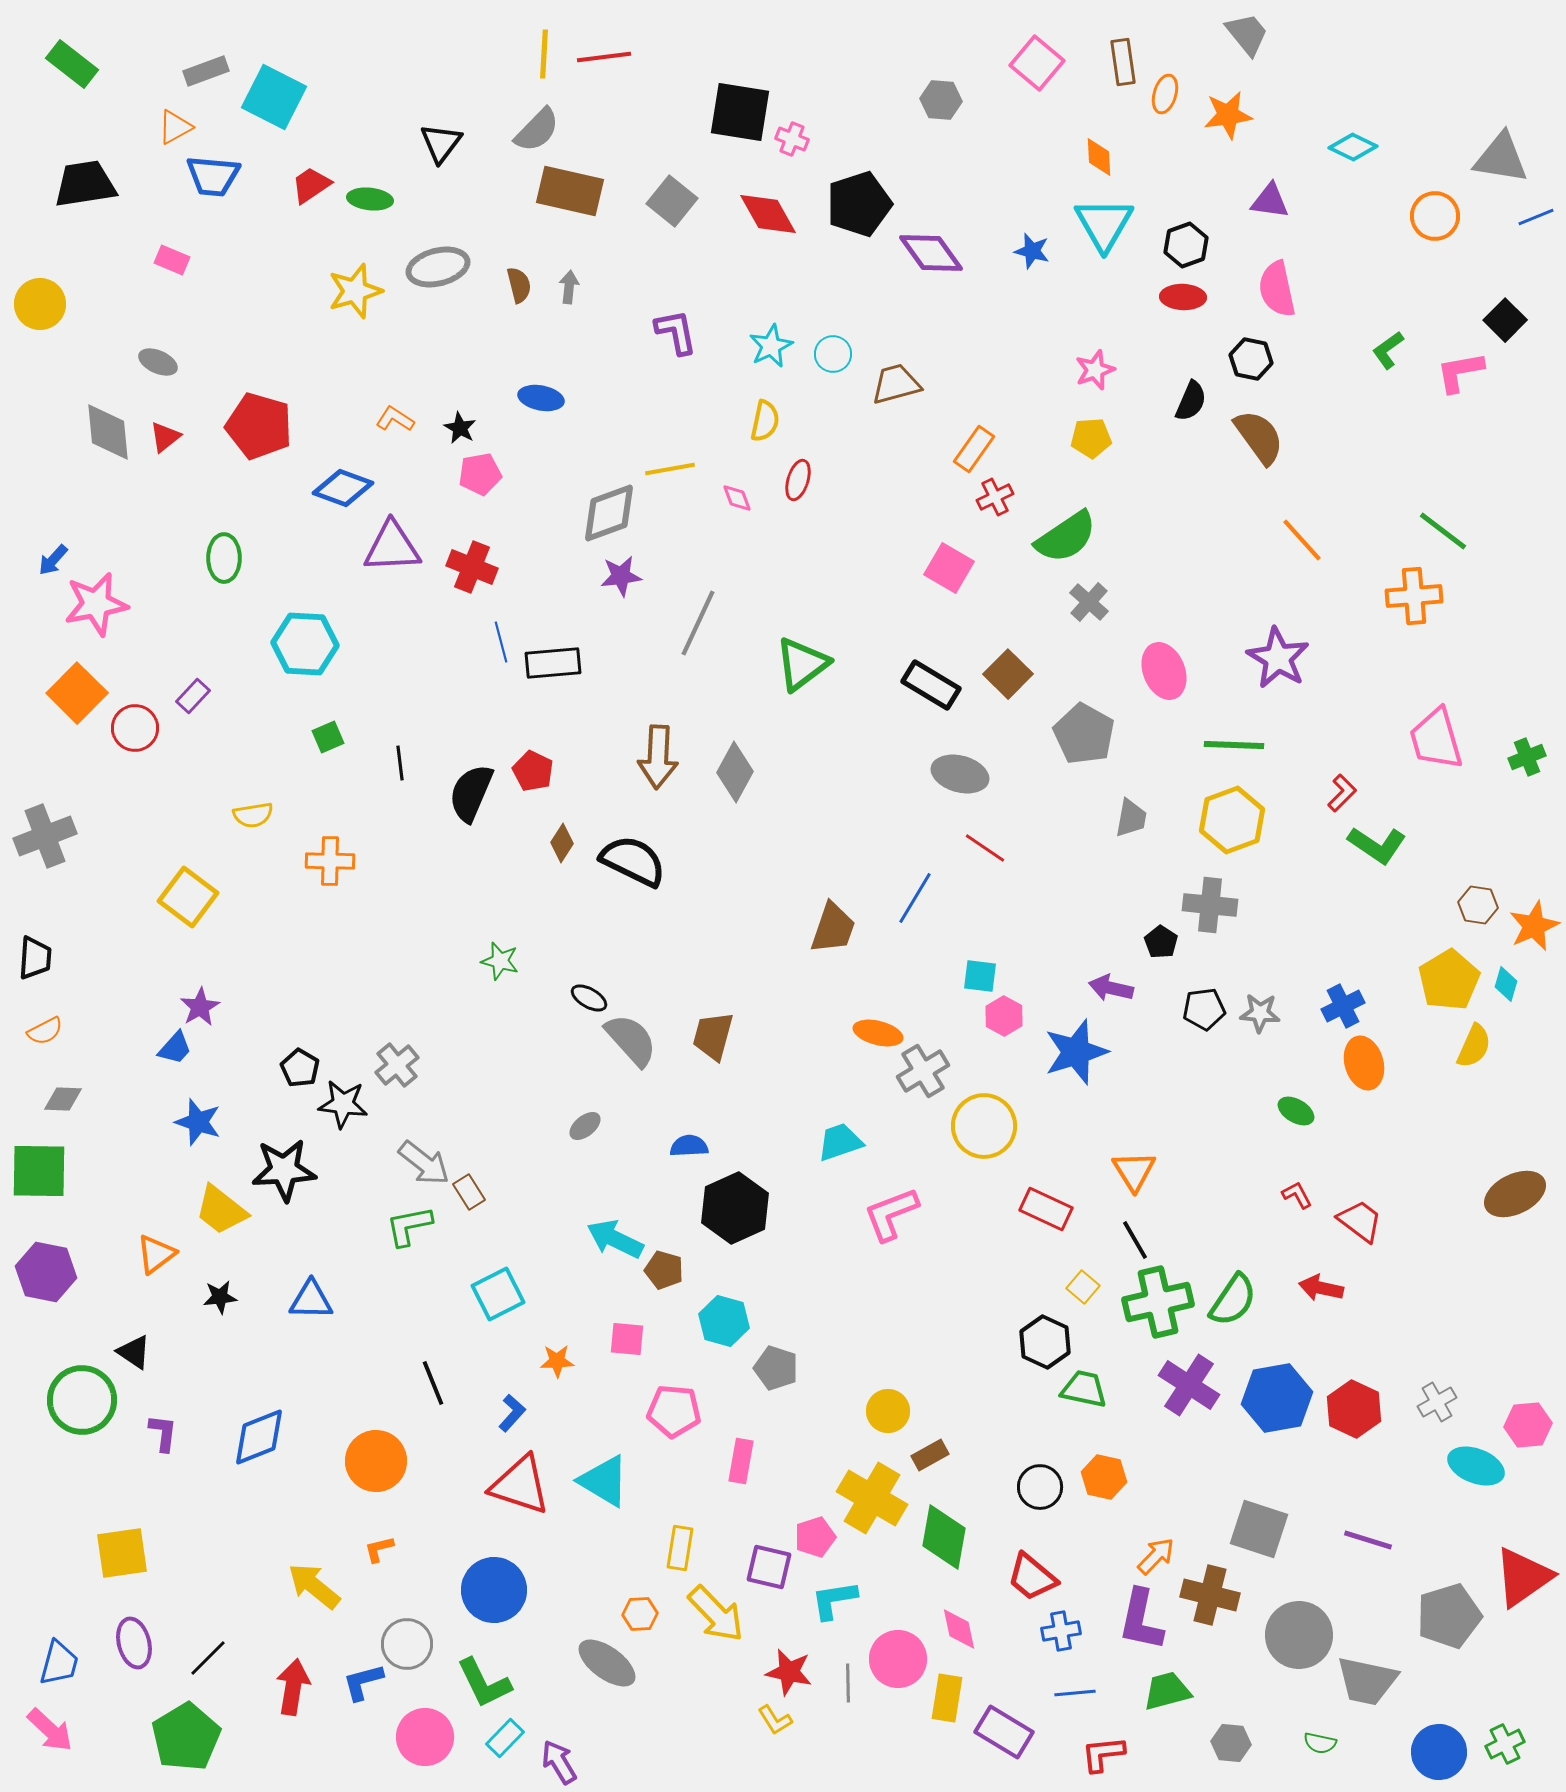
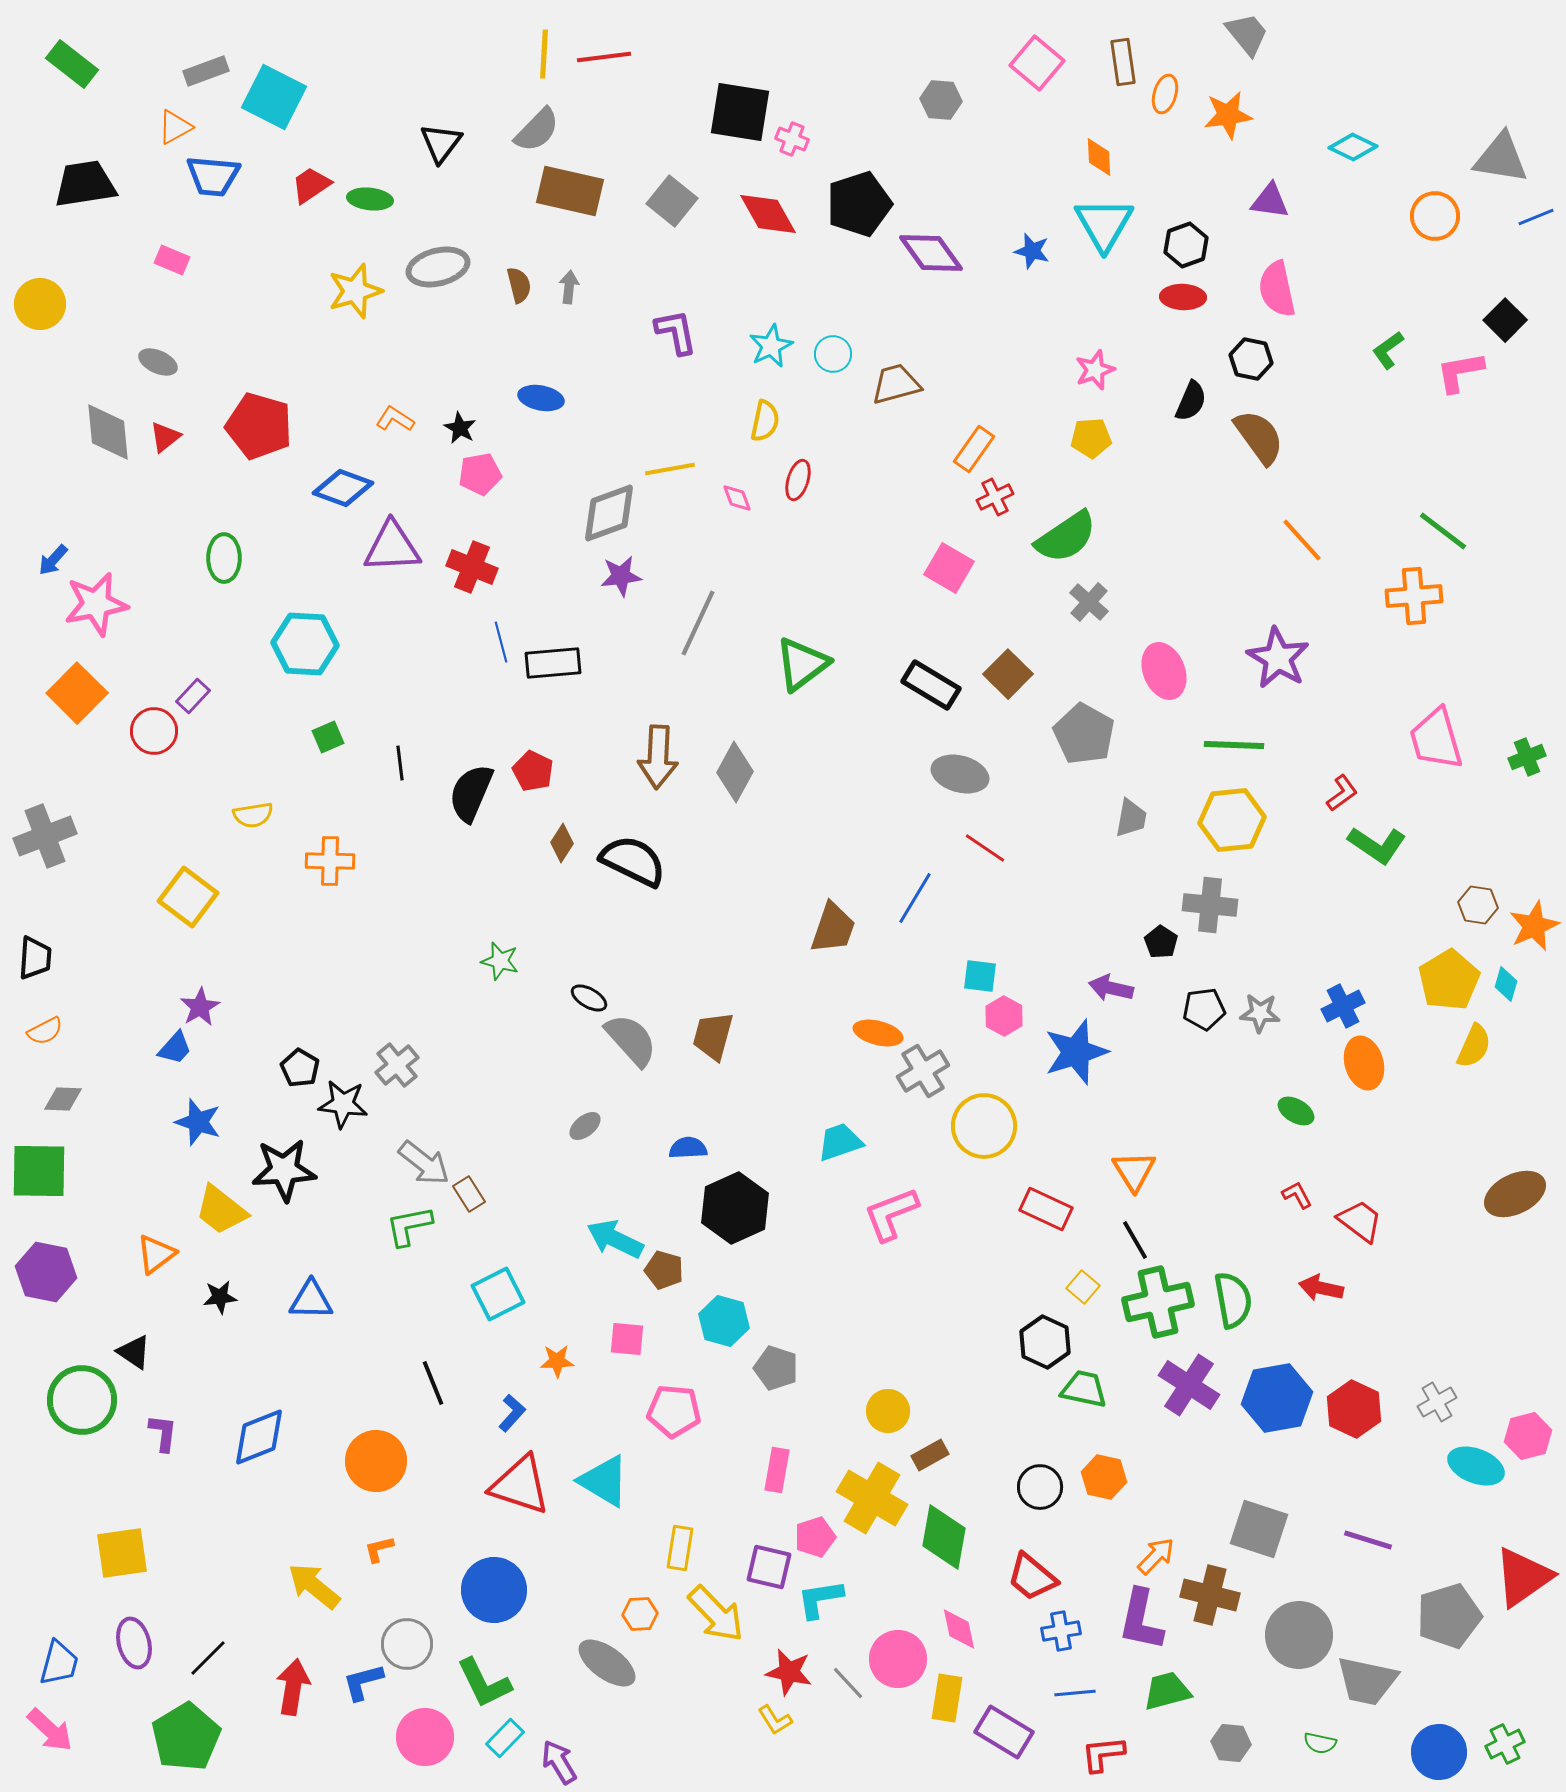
red circle at (135, 728): moved 19 px right, 3 px down
red L-shape at (1342, 793): rotated 9 degrees clockwise
yellow hexagon at (1232, 820): rotated 14 degrees clockwise
blue semicircle at (689, 1146): moved 1 px left, 2 px down
brown rectangle at (469, 1192): moved 2 px down
green semicircle at (1233, 1300): rotated 44 degrees counterclockwise
pink hexagon at (1528, 1425): moved 11 px down; rotated 9 degrees counterclockwise
pink rectangle at (741, 1461): moved 36 px right, 9 px down
cyan L-shape at (834, 1600): moved 14 px left, 1 px up
gray line at (848, 1683): rotated 42 degrees counterclockwise
